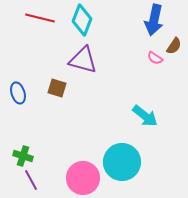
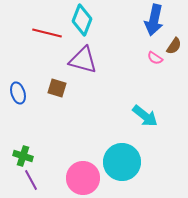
red line: moved 7 px right, 15 px down
